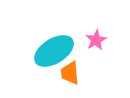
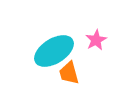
orange trapezoid: moved 1 px left; rotated 10 degrees counterclockwise
